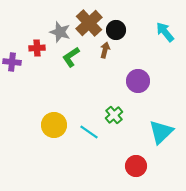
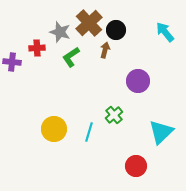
yellow circle: moved 4 px down
cyan line: rotated 72 degrees clockwise
